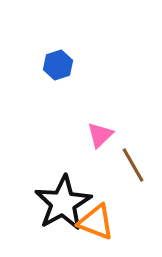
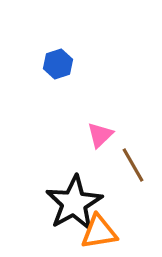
blue hexagon: moved 1 px up
black star: moved 11 px right
orange triangle: moved 3 px right, 10 px down; rotated 30 degrees counterclockwise
